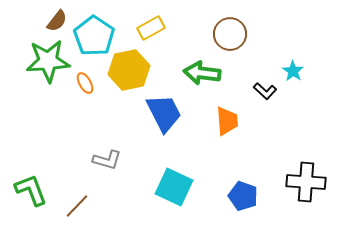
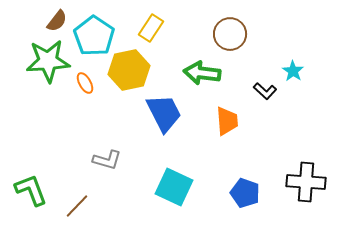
yellow rectangle: rotated 28 degrees counterclockwise
blue pentagon: moved 2 px right, 3 px up
